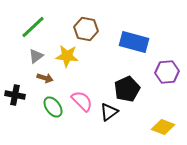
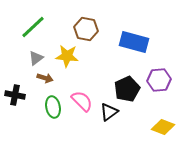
gray triangle: moved 2 px down
purple hexagon: moved 8 px left, 8 px down
green ellipse: rotated 25 degrees clockwise
